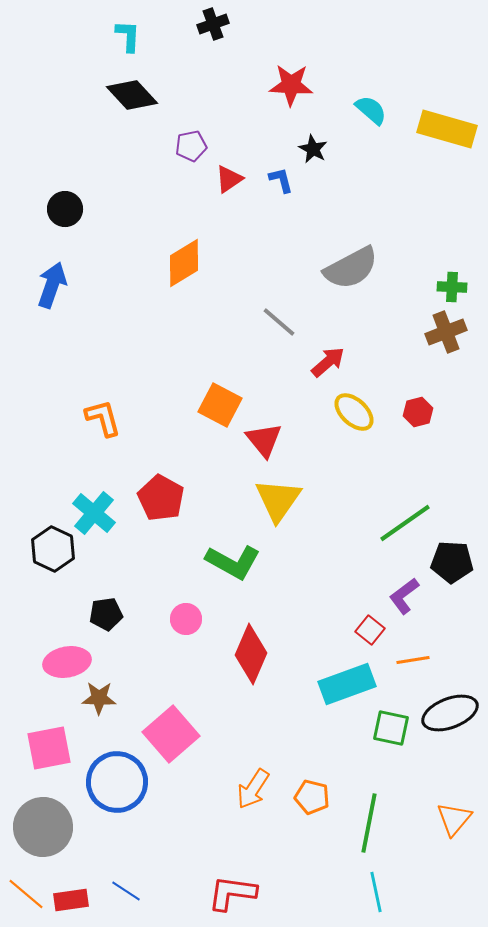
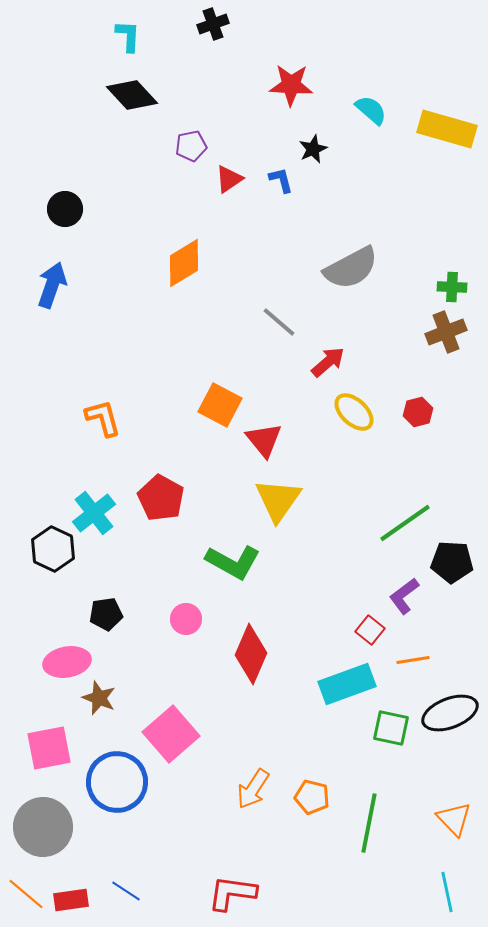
black star at (313, 149): rotated 20 degrees clockwise
cyan cross at (94, 513): rotated 12 degrees clockwise
brown star at (99, 698): rotated 20 degrees clockwise
orange triangle at (454, 819): rotated 24 degrees counterclockwise
cyan line at (376, 892): moved 71 px right
